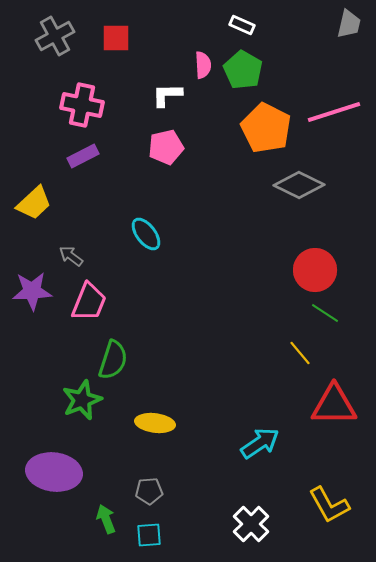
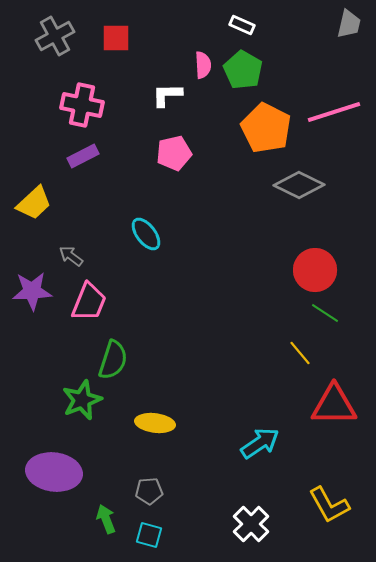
pink pentagon: moved 8 px right, 6 px down
cyan square: rotated 20 degrees clockwise
